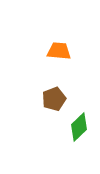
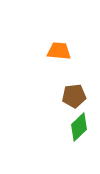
brown pentagon: moved 20 px right, 3 px up; rotated 15 degrees clockwise
